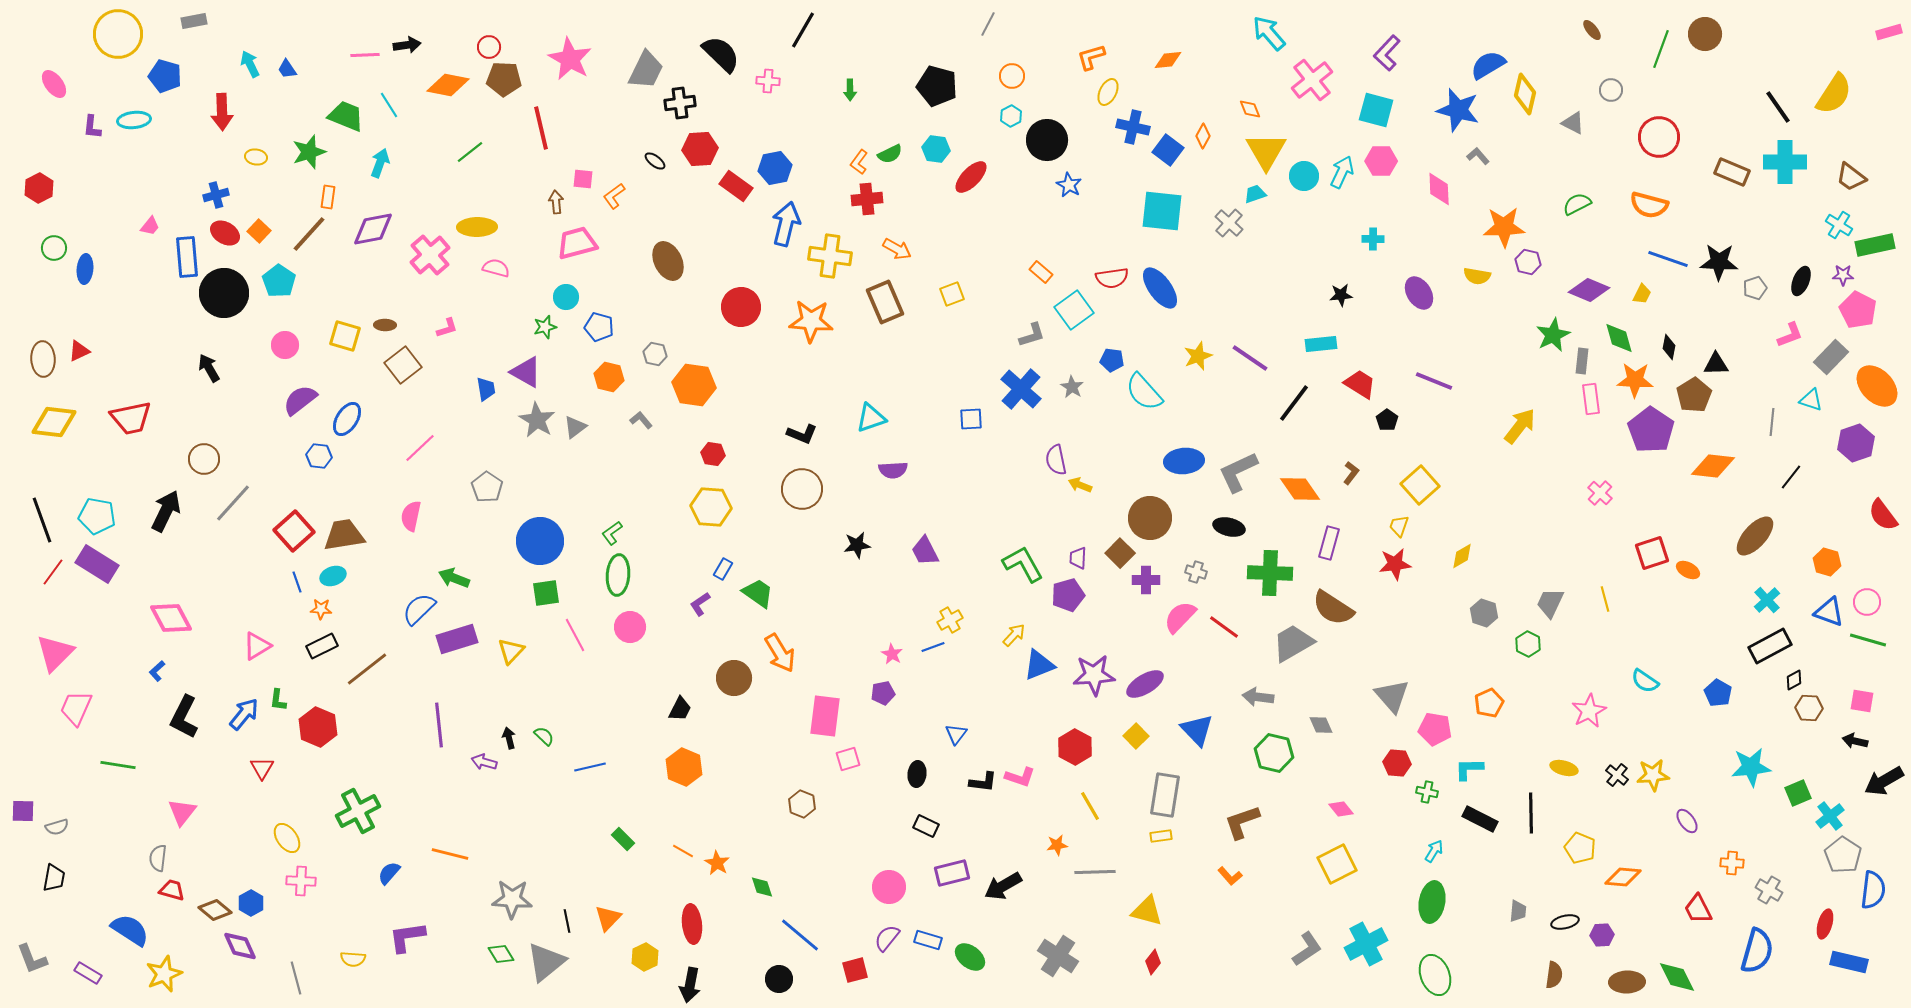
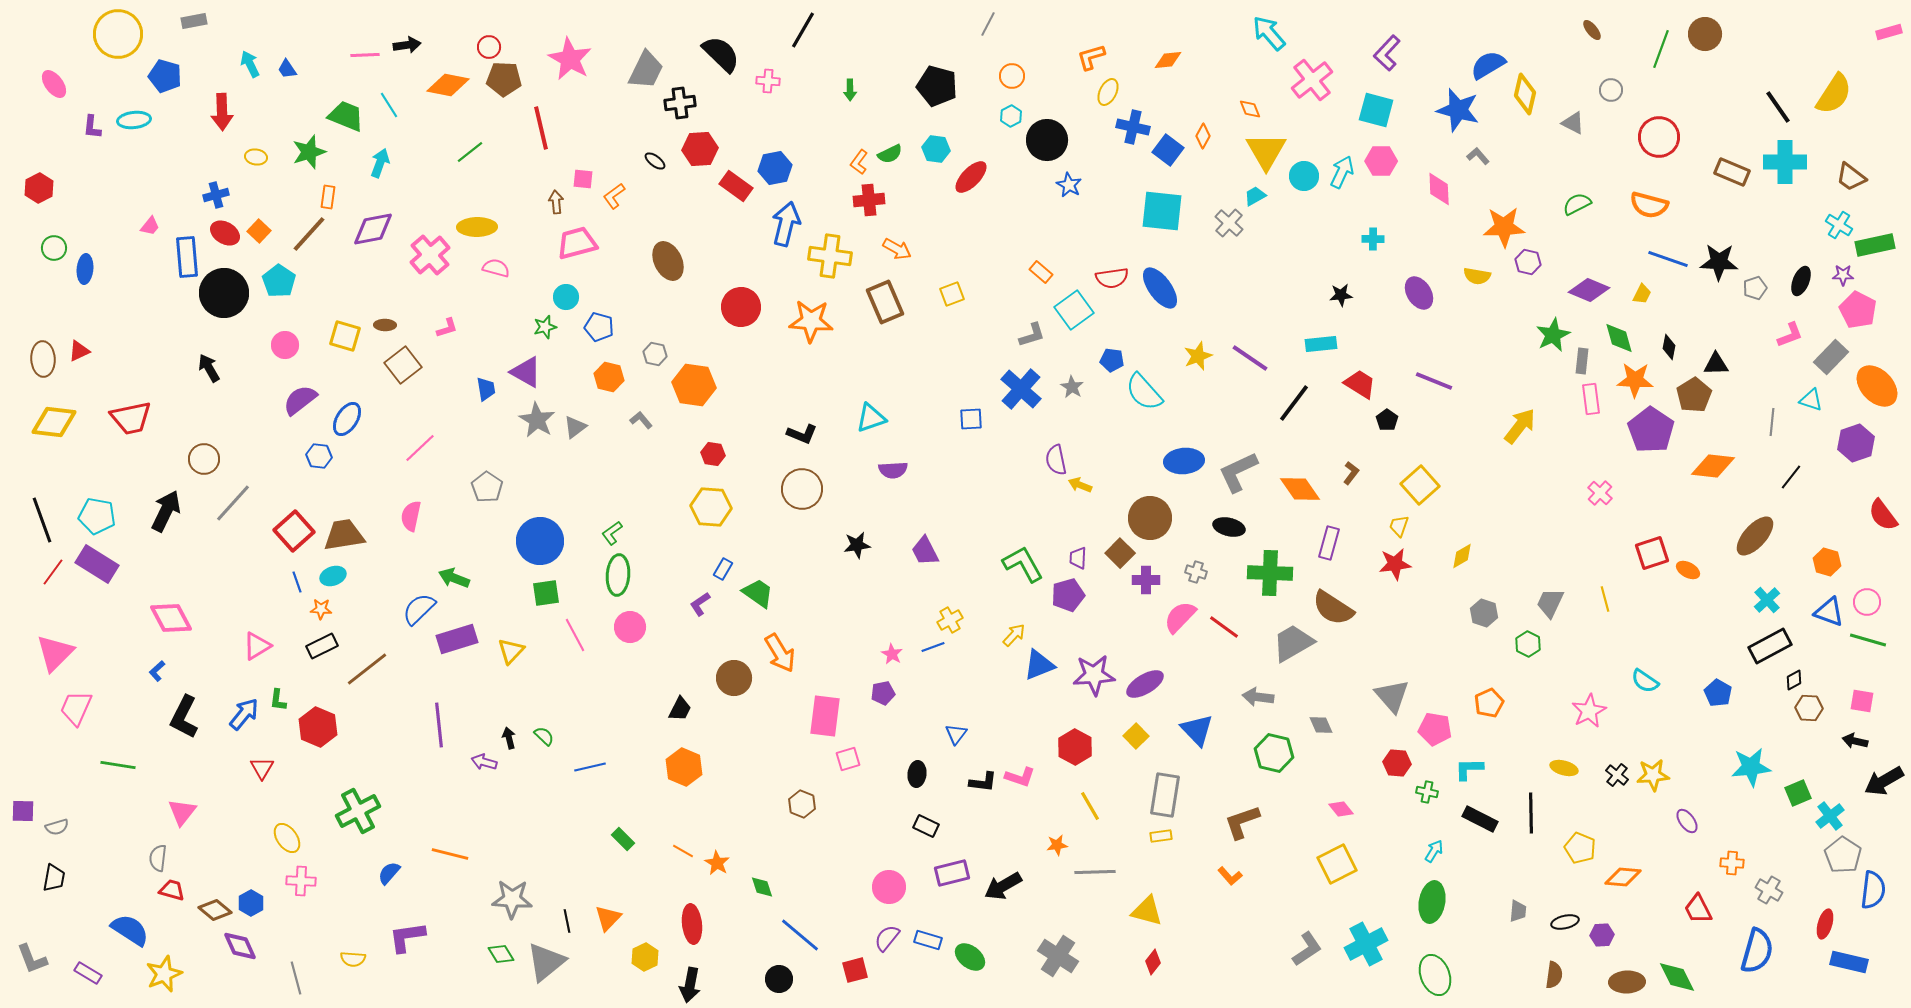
cyan trapezoid at (1255, 194): moved 2 px down; rotated 10 degrees counterclockwise
red cross at (867, 199): moved 2 px right, 1 px down
